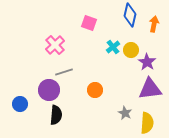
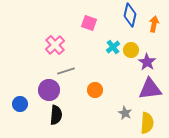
gray line: moved 2 px right, 1 px up
